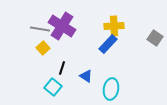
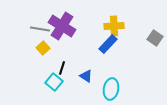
cyan square: moved 1 px right, 5 px up
